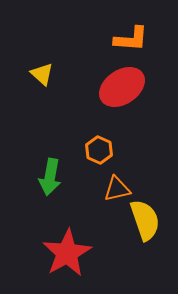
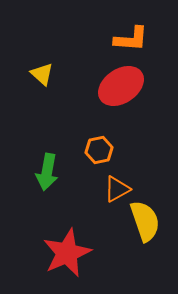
red ellipse: moved 1 px left, 1 px up
orange hexagon: rotated 24 degrees clockwise
green arrow: moved 3 px left, 5 px up
orange triangle: rotated 16 degrees counterclockwise
yellow semicircle: moved 1 px down
red star: rotated 6 degrees clockwise
